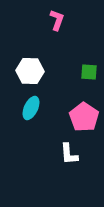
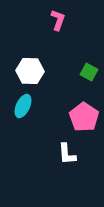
pink L-shape: moved 1 px right
green square: rotated 24 degrees clockwise
cyan ellipse: moved 8 px left, 2 px up
white L-shape: moved 2 px left
